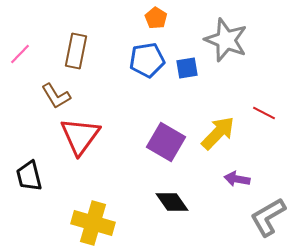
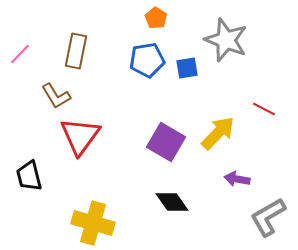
red line: moved 4 px up
